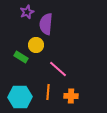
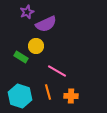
purple semicircle: rotated 120 degrees counterclockwise
yellow circle: moved 1 px down
pink line: moved 1 px left, 2 px down; rotated 12 degrees counterclockwise
orange line: rotated 21 degrees counterclockwise
cyan hexagon: moved 1 px up; rotated 20 degrees clockwise
